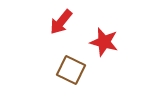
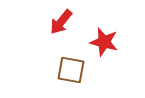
brown square: rotated 16 degrees counterclockwise
